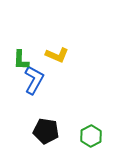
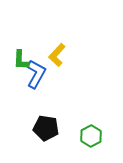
yellow L-shape: rotated 110 degrees clockwise
blue L-shape: moved 2 px right, 6 px up
black pentagon: moved 3 px up
